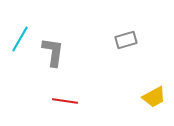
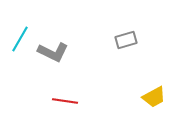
gray L-shape: rotated 108 degrees clockwise
